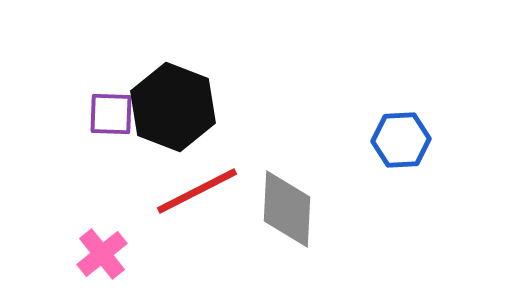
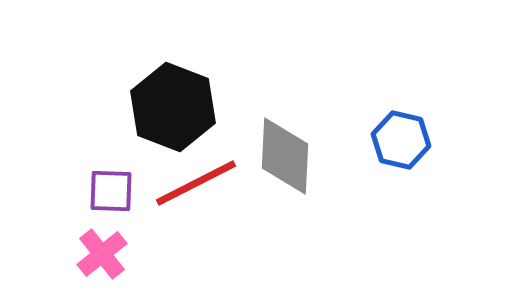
purple square: moved 77 px down
blue hexagon: rotated 16 degrees clockwise
red line: moved 1 px left, 8 px up
gray diamond: moved 2 px left, 53 px up
